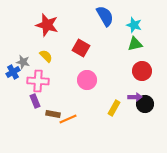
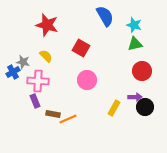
black circle: moved 3 px down
